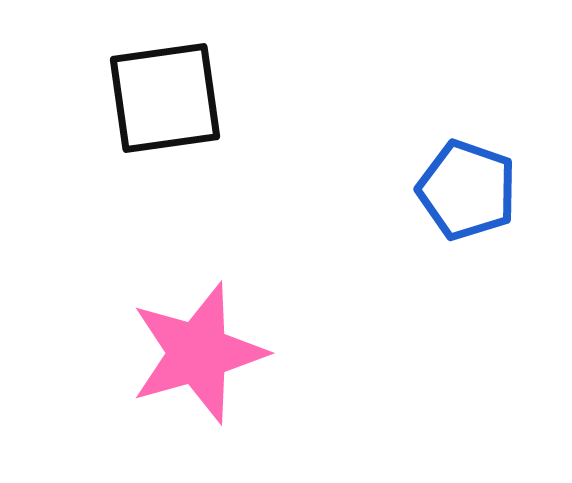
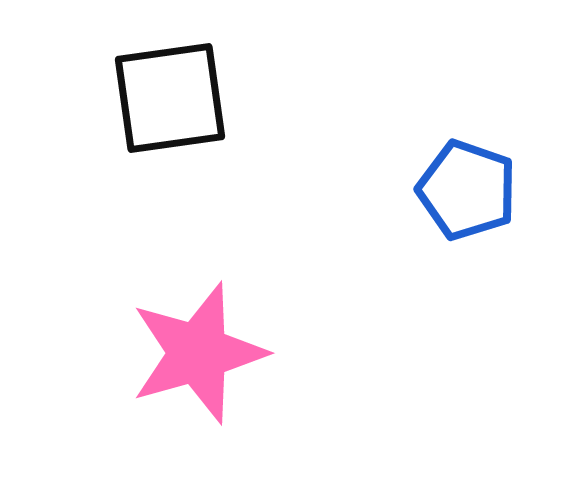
black square: moved 5 px right
